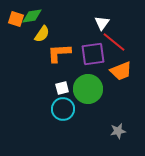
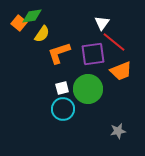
orange square: moved 3 px right, 4 px down; rotated 21 degrees clockwise
orange L-shape: rotated 15 degrees counterclockwise
